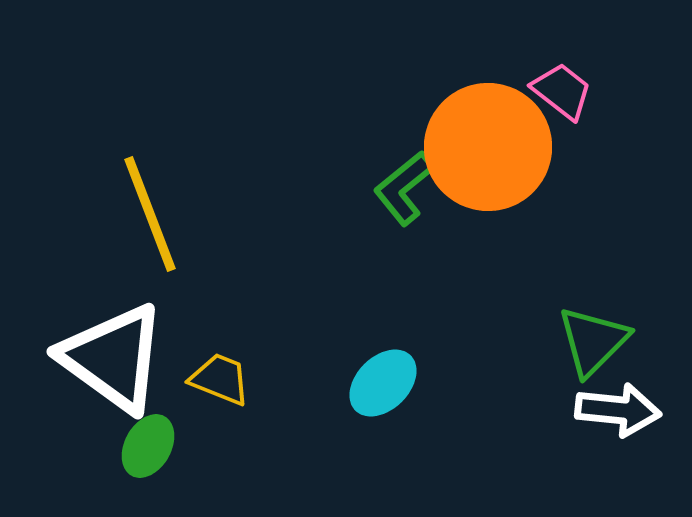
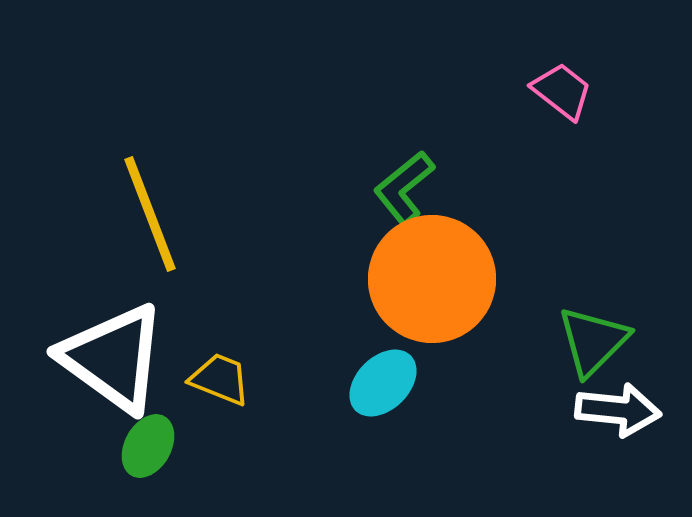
orange circle: moved 56 px left, 132 px down
